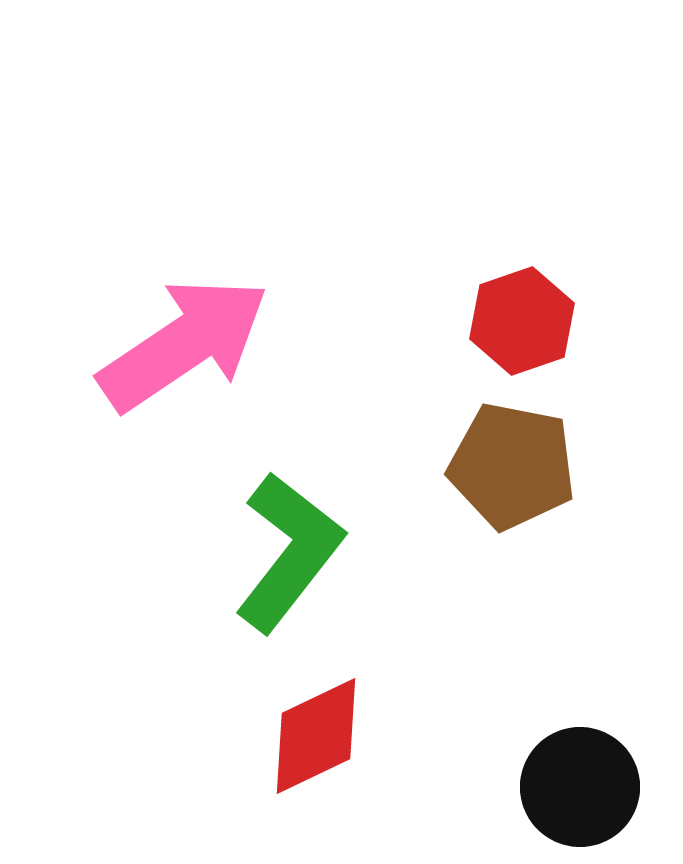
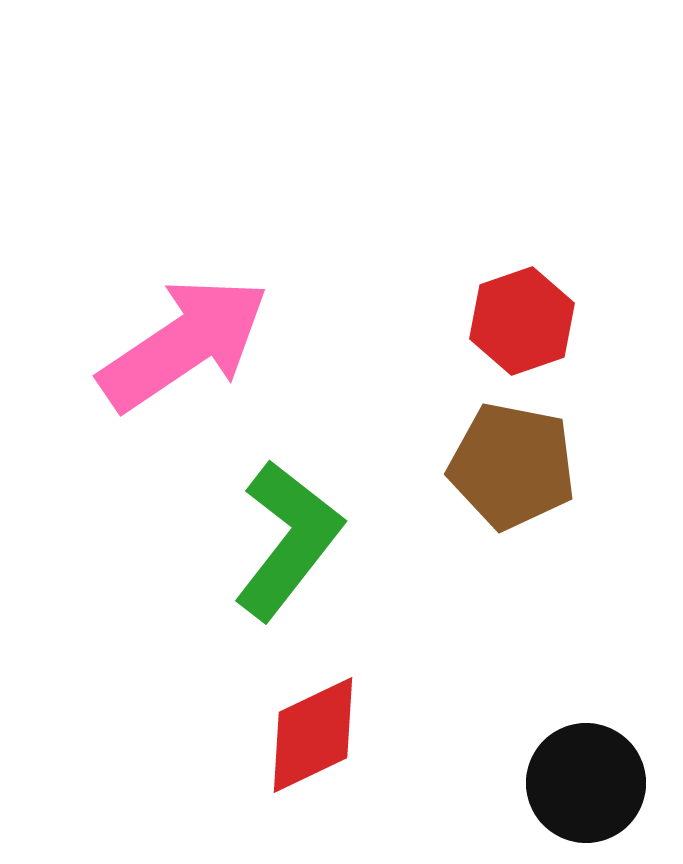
green L-shape: moved 1 px left, 12 px up
red diamond: moved 3 px left, 1 px up
black circle: moved 6 px right, 4 px up
